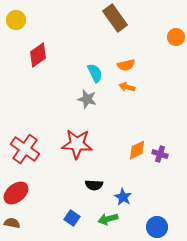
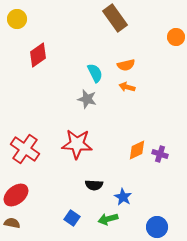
yellow circle: moved 1 px right, 1 px up
red ellipse: moved 2 px down
